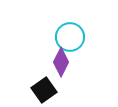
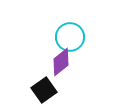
purple diamond: rotated 24 degrees clockwise
